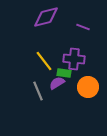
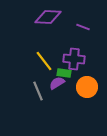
purple diamond: moved 2 px right; rotated 16 degrees clockwise
orange circle: moved 1 px left
